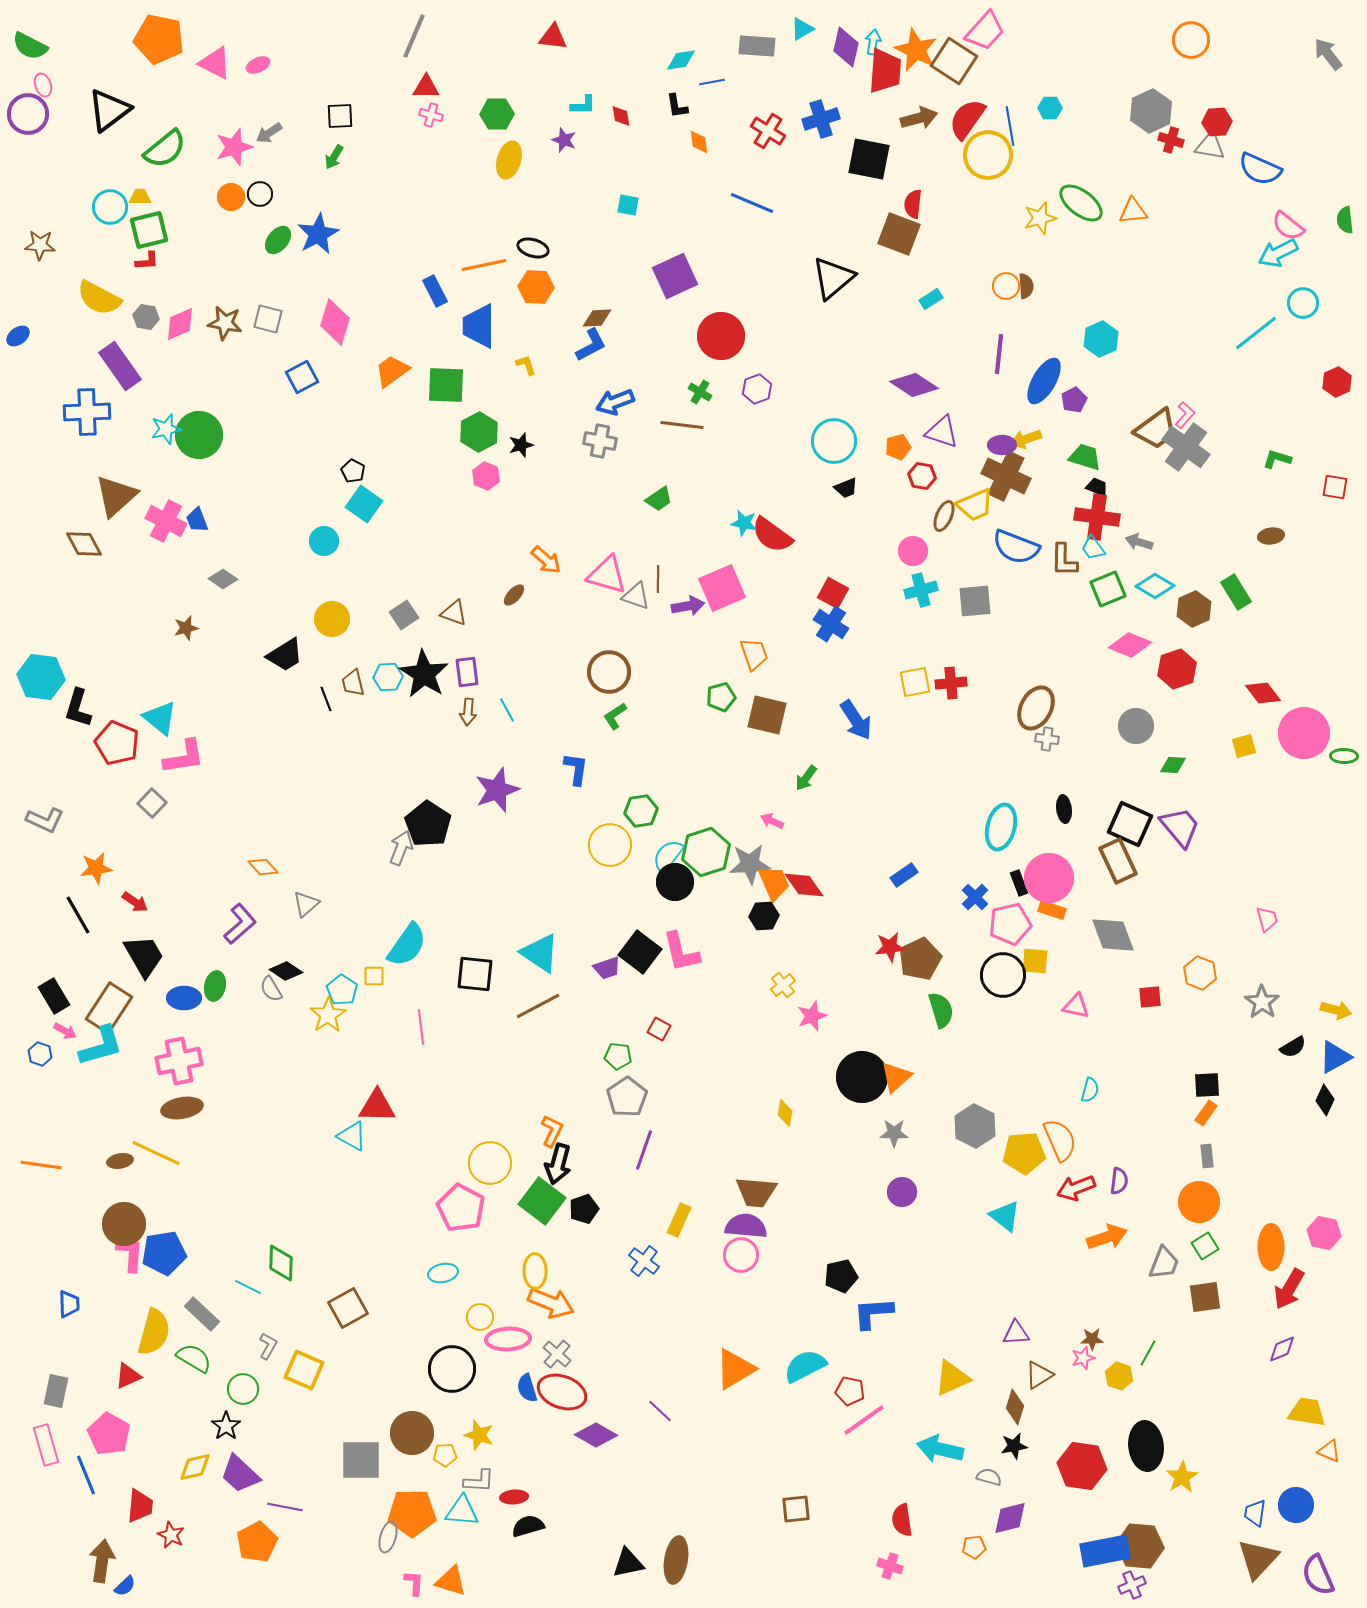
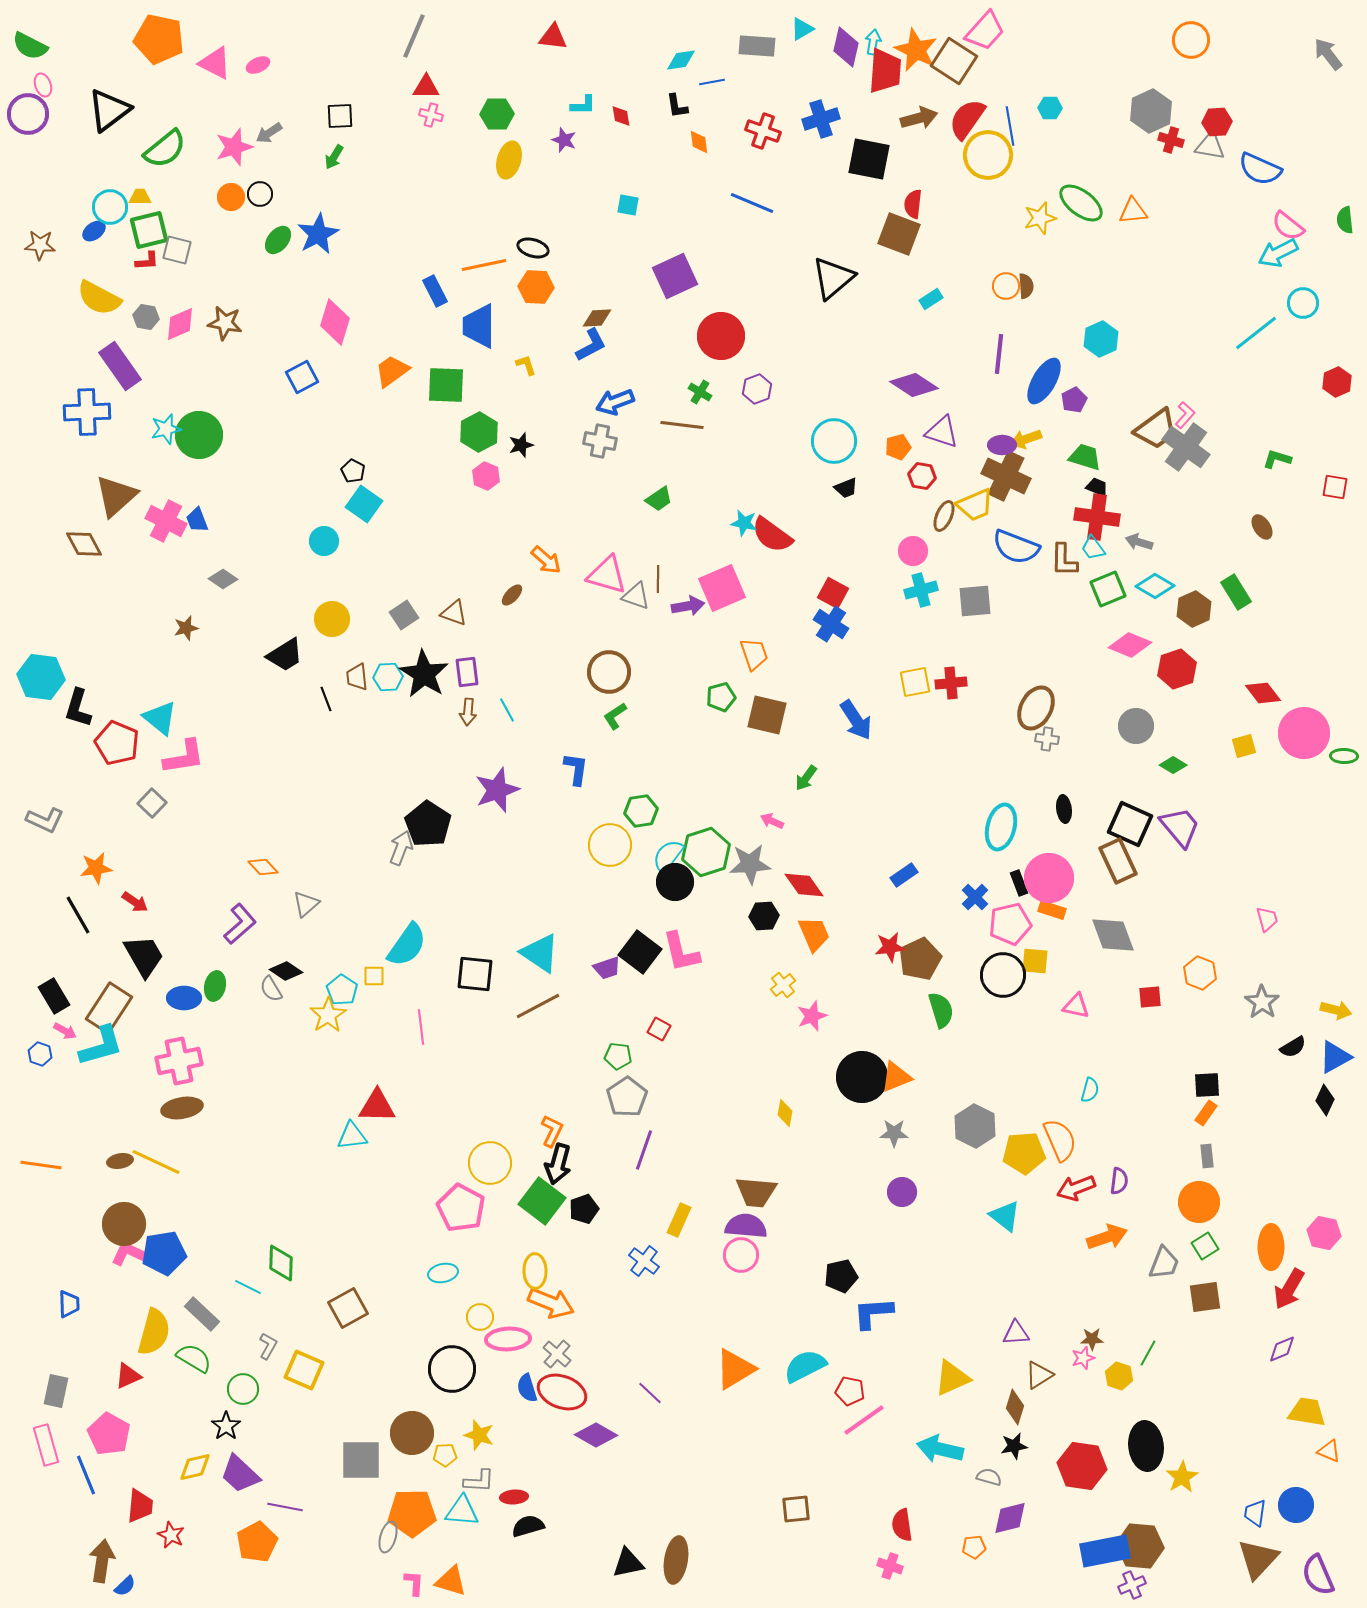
red cross at (768, 131): moved 5 px left; rotated 12 degrees counterclockwise
gray square at (268, 319): moved 91 px left, 69 px up
blue ellipse at (18, 336): moved 76 px right, 105 px up
brown ellipse at (1271, 536): moved 9 px left, 9 px up; rotated 65 degrees clockwise
brown ellipse at (514, 595): moved 2 px left
brown trapezoid at (353, 683): moved 4 px right, 6 px up; rotated 8 degrees clockwise
green diamond at (1173, 765): rotated 28 degrees clockwise
orange trapezoid at (774, 883): moved 40 px right, 51 px down
orange triangle at (896, 1077): rotated 20 degrees clockwise
cyan triangle at (352, 1136): rotated 36 degrees counterclockwise
yellow line at (156, 1153): moved 9 px down
pink L-shape at (130, 1254): rotated 69 degrees counterclockwise
purple line at (660, 1411): moved 10 px left, 18 px up
red semicircle at (902, 1520): moved 5 px down
